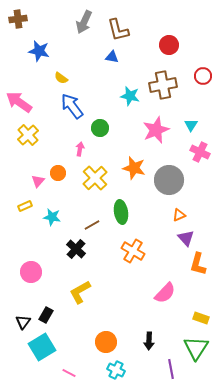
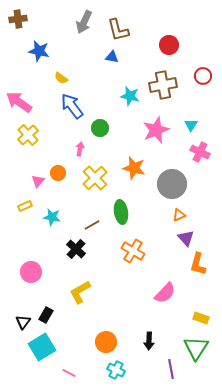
gray circle at (169, 180): moved 3 px right, 4 px down
